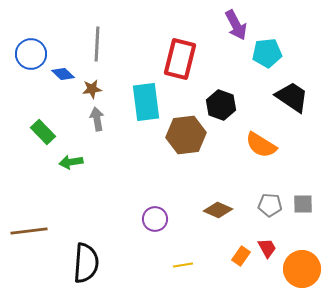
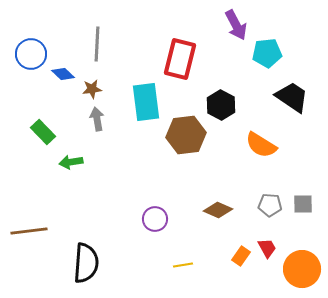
black hexagon: rotated 8 degrees clockwise
